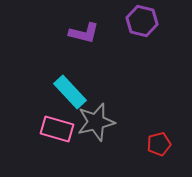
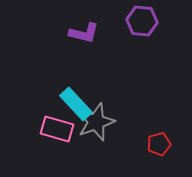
purple hexagon: rotated 8 degrees counterclockwise
cyan rectangle: moved 6 px right, 12 px down
gray star: rotated 6 degrees counterclockwise
